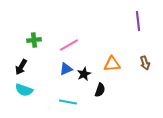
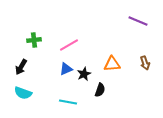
purple line: rotated 60 degrees counterclockwise
cyan semicircle: moved 1 px left, 3 px down
